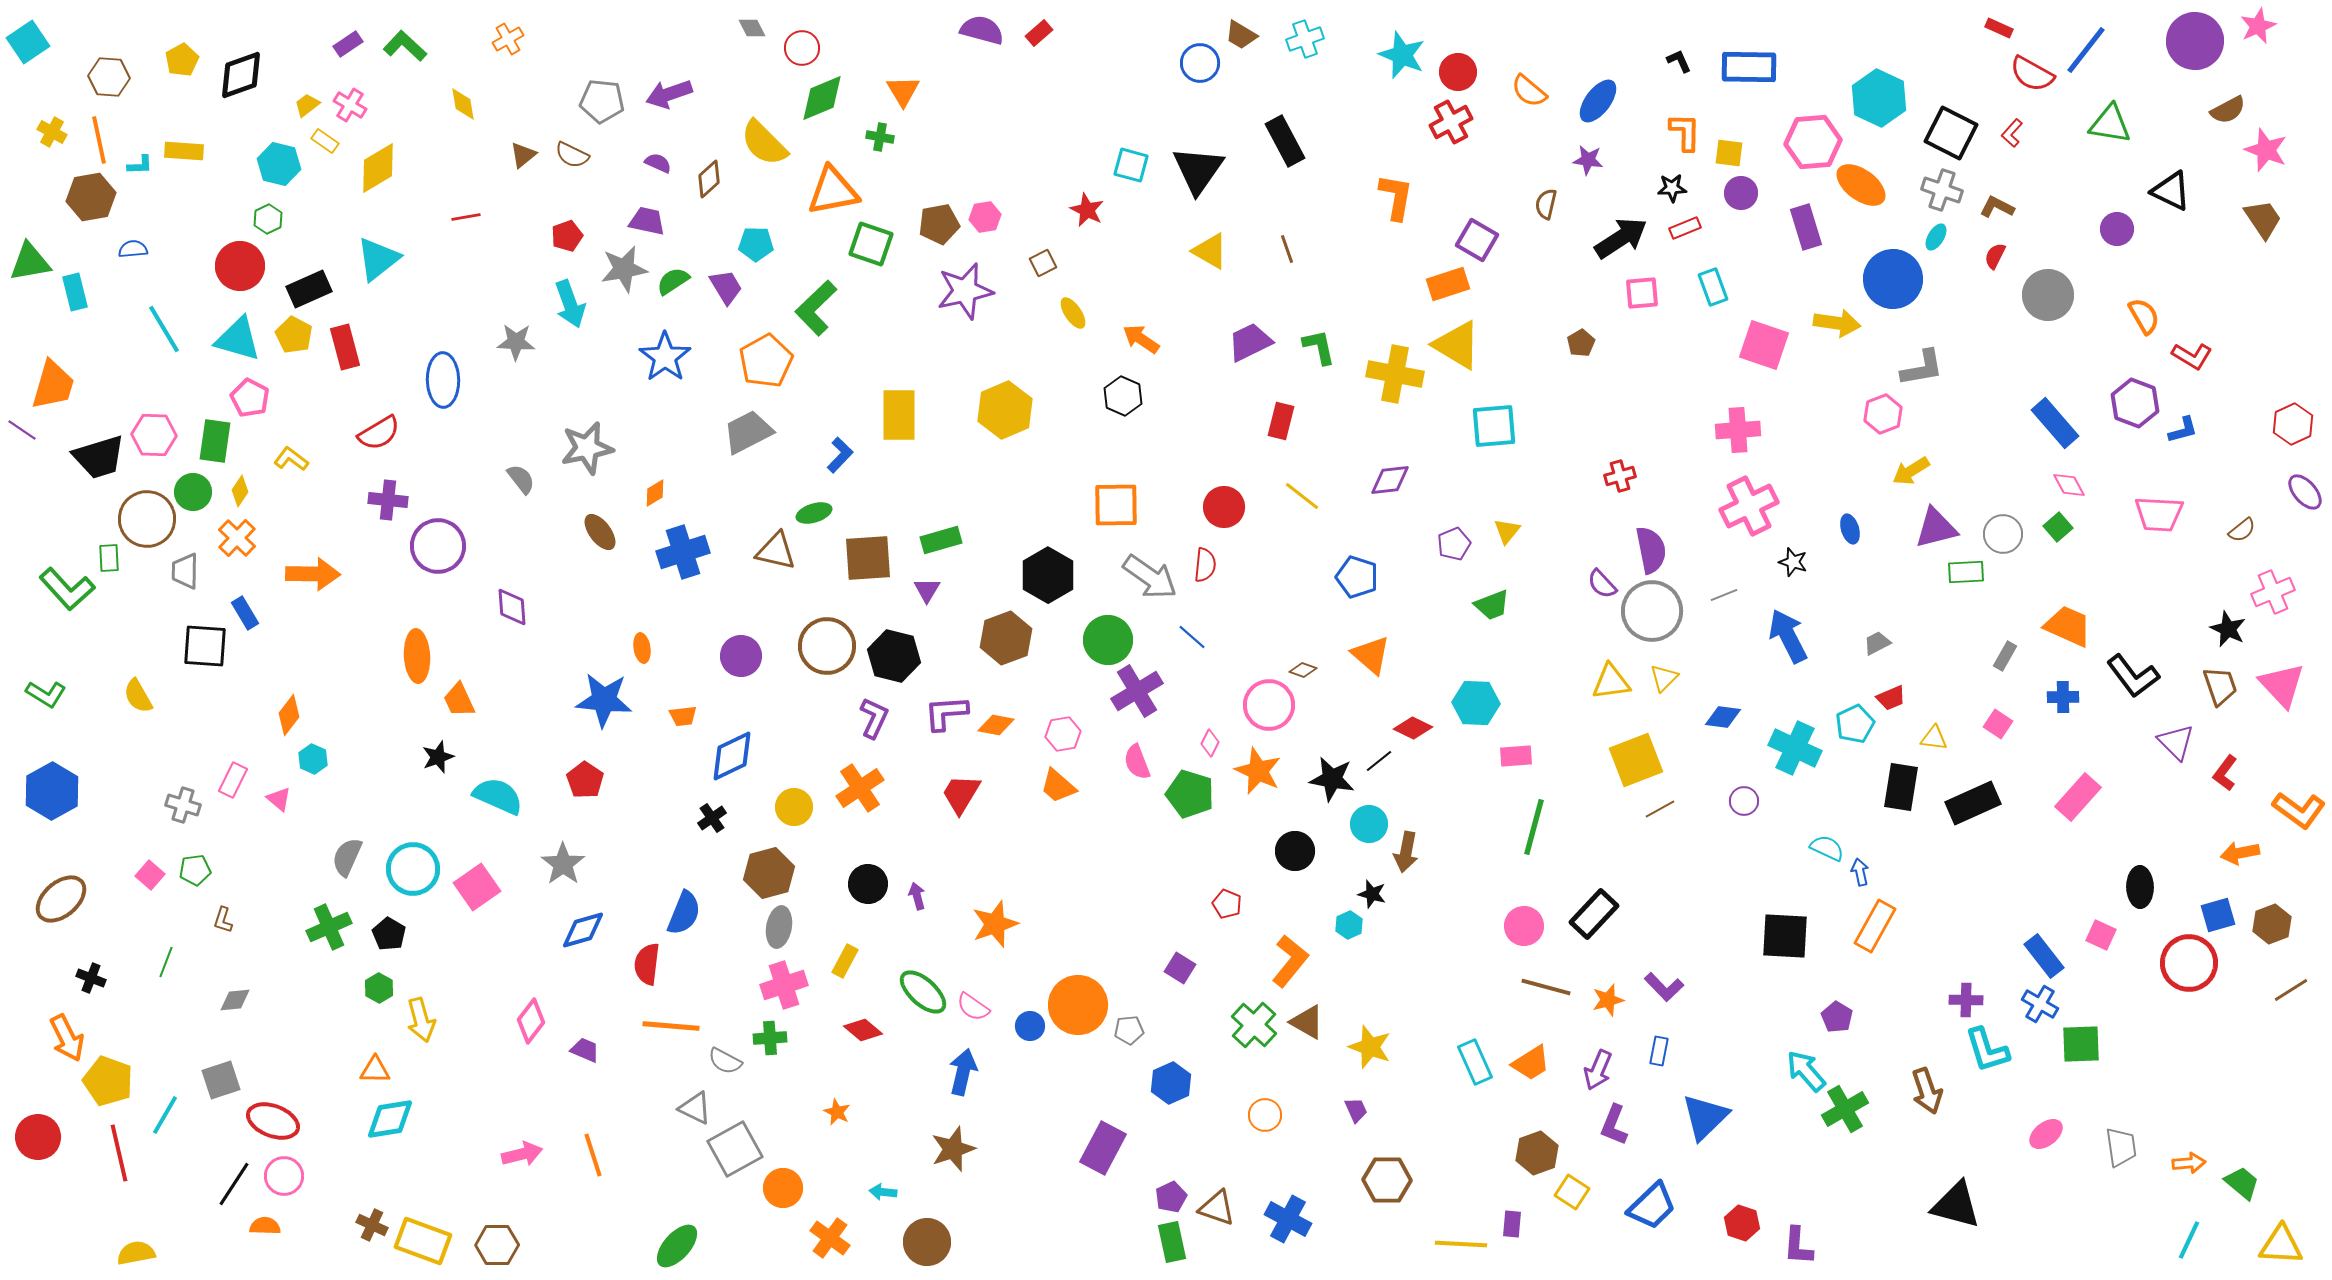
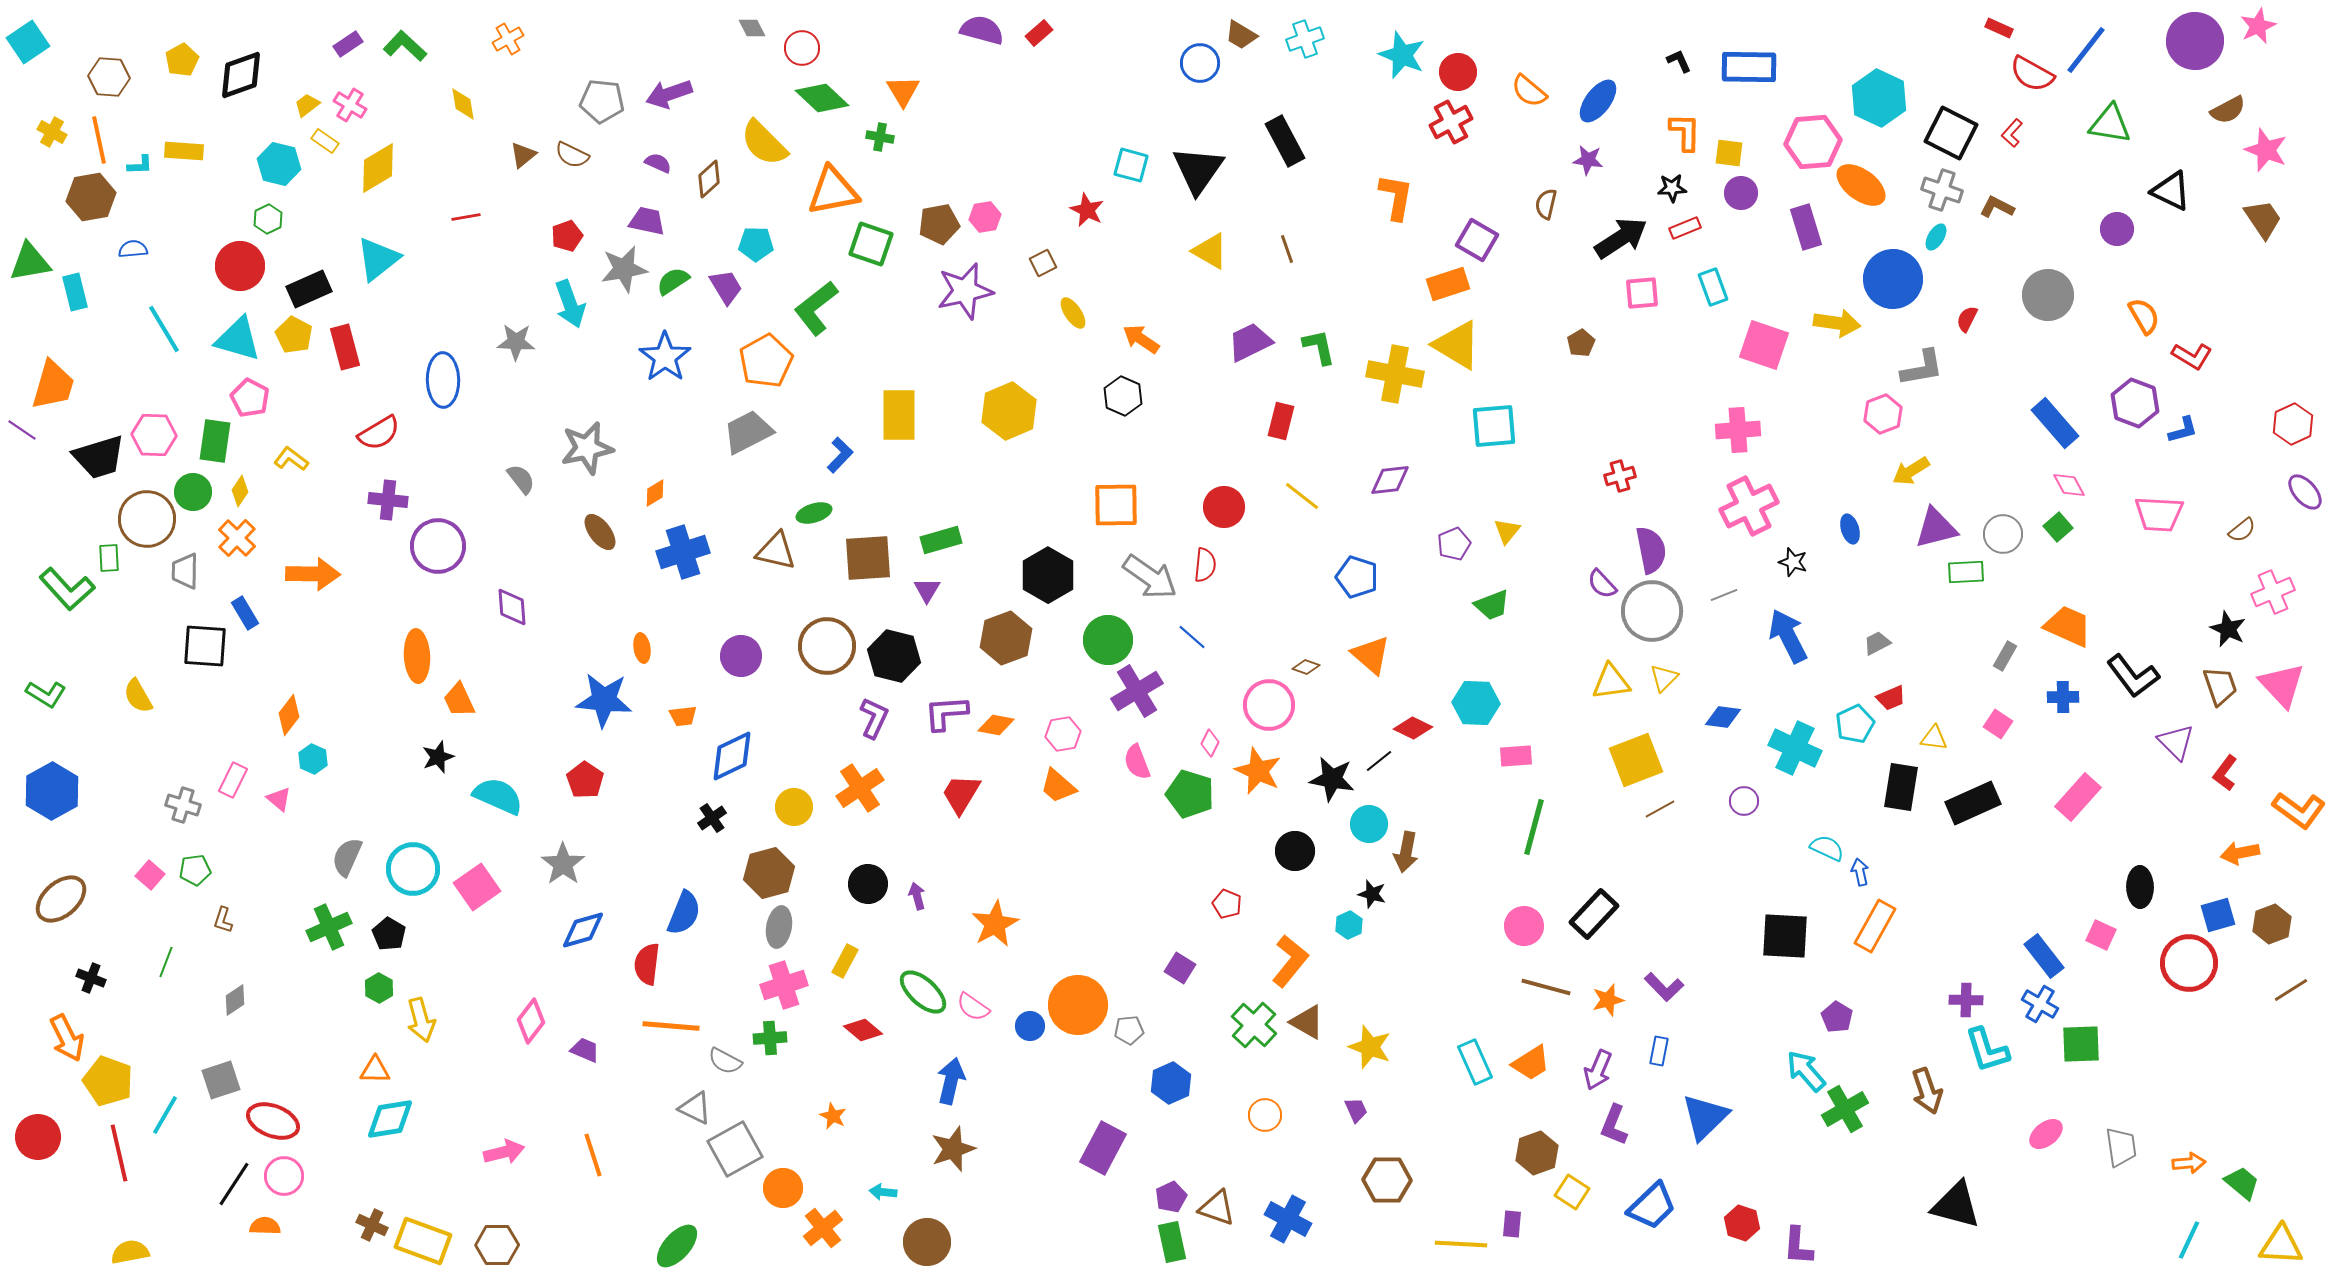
green diamond at (822, 98): rotated 66 degrees clockwise
red semicircle at (1995, 256): moved 28 px left, 63 px down
green L-shape at (816, 308): rotated 6 degrees clockwise
yellow hexagon at (1005, 410): moved 4 px right, 1 px down
brown diamond at (1303, 670): moved 3 px right, 3 px up
orange star at (995, 924): rotated 9 degrees counterclockwise
gray diamond at (235, 1000): rotated 28 degrees counterclockwise
blue arrow at (963, 1072): moved 12 px left, 9 px down
orange star at (837, 1112): moved 4 px left, 4 px down
pink arrow at (522, 1154): moved 18 px left, 2 px up
orange cross at (830, 1238): moved 7 px left, 10 px up; rotated 15 degrees clockwise
yellow semicircle at (136, 1253): moved 6 px left, 1 px up
